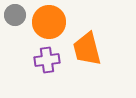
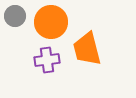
gray circle: moved 1 px down
orange circle: moved 2 px right
